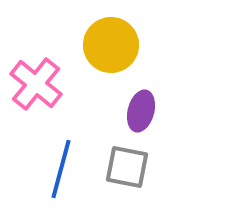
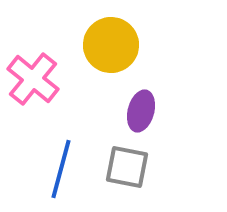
pink cross: moved 3 px left, 5 px up
